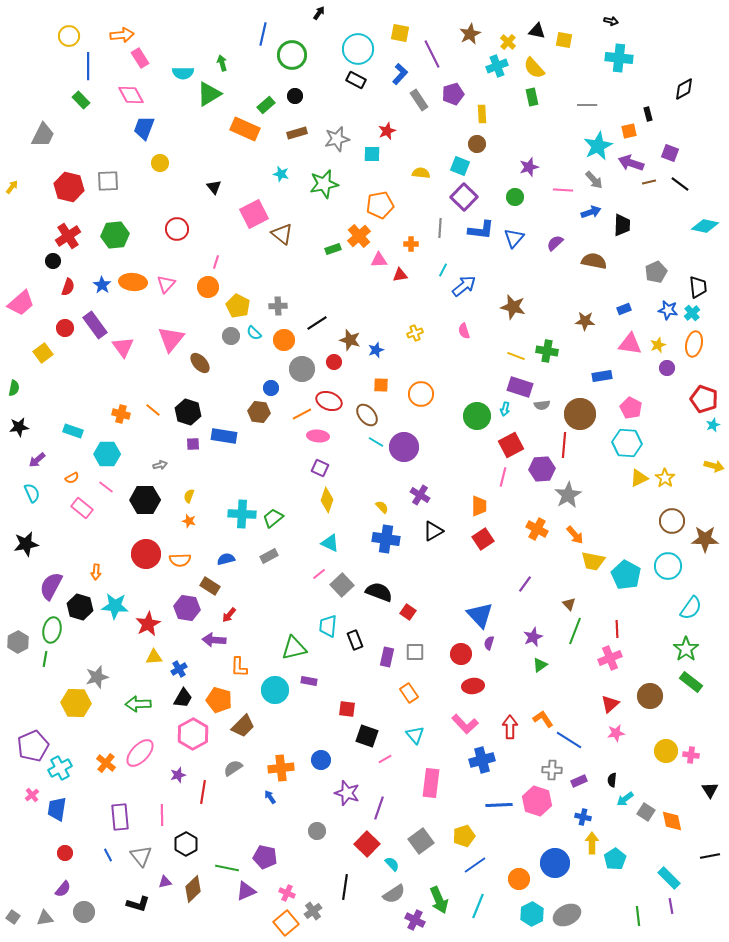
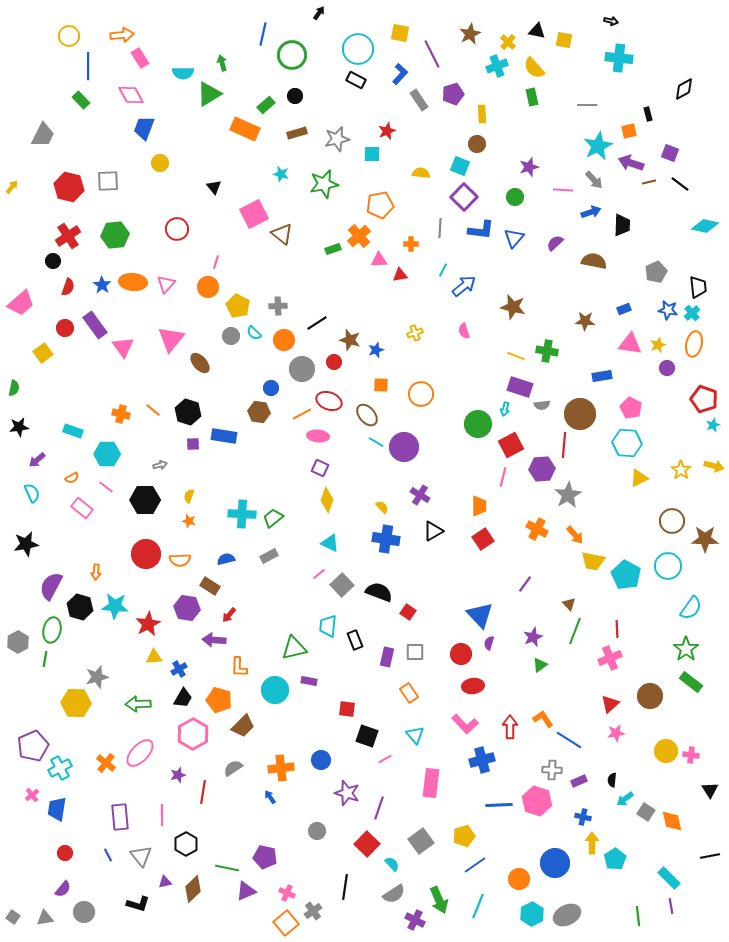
green circle at (477, 416): moved 1 px right, 8 px down
yellow star at (665, 478): moved 16 px right, 8 px up
